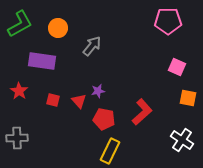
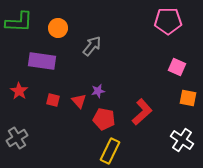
green L-shape: moved 1 px left, 2 px up; rotated 32 degrees clockwise
gray cross: rotated 30 degrees counterclockwise
